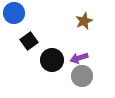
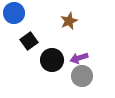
brown star: moved 15 px left
